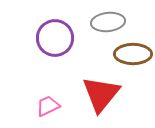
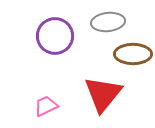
purple circle: moved 2 px up
red triangle: moved 2 px right
pink trapezoid: moved 2 px left
